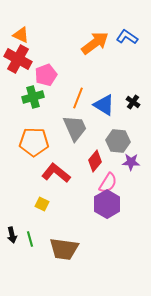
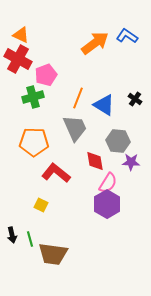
blue L-shape: moved 1 px up
black cross: moved 2 px right, 3 px up
red diamond: rotated 50 degrees counterclockwise
yellow square: moved 1 px left, 1 px down
brown trapezoid: moved 11 px left, 5 px down
